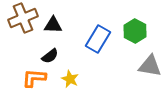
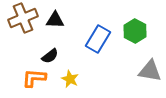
black triangle: moved 2 px right, 5 px up
gray triangle: moved 5 px down
